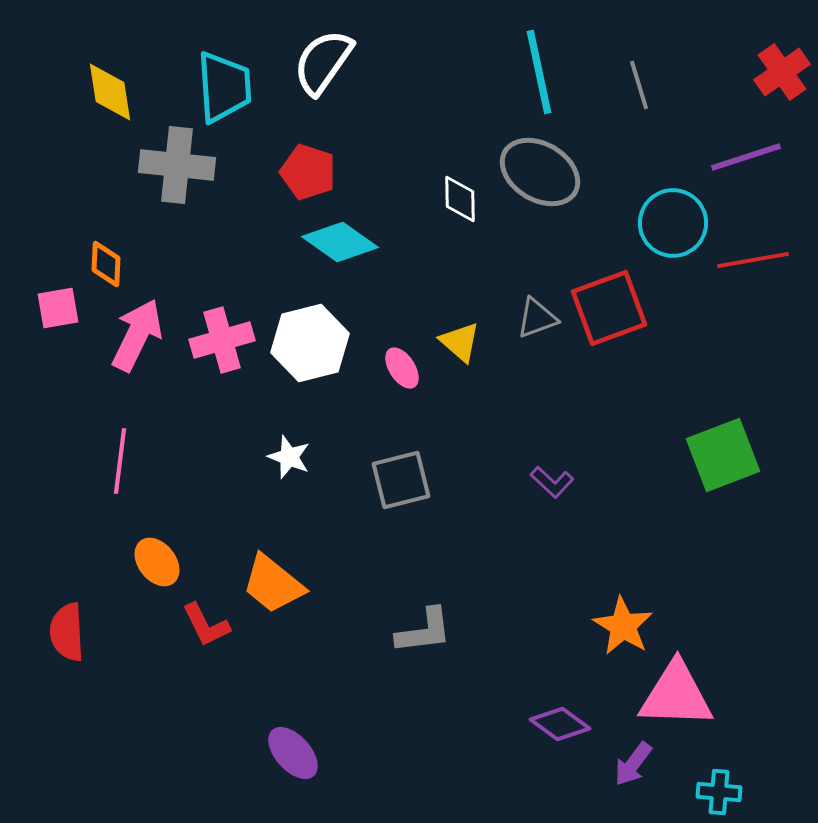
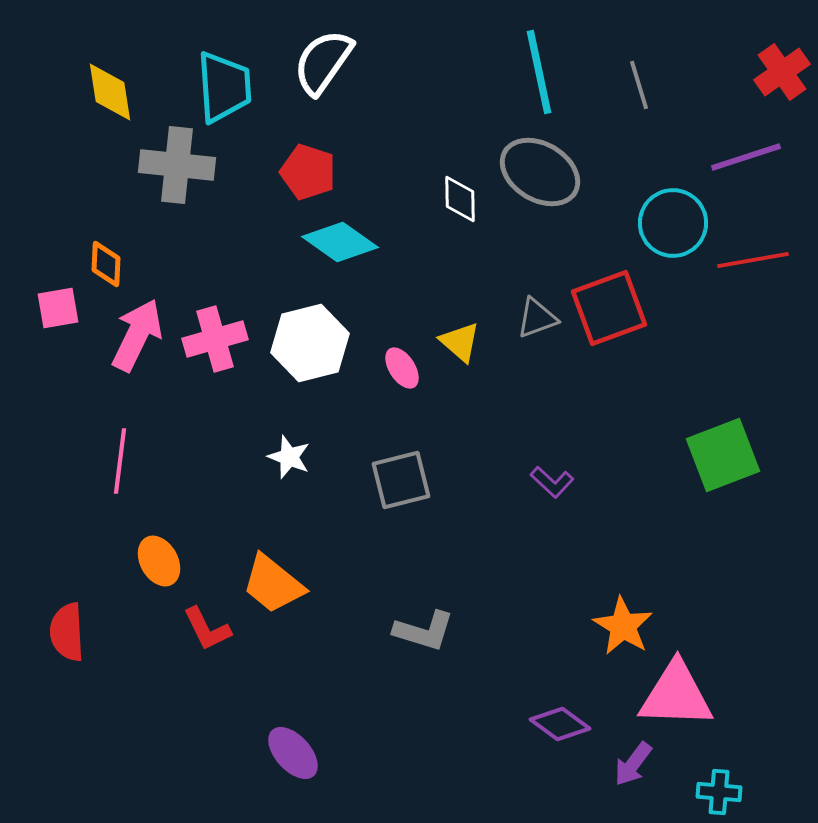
pink cross: moved 7 px left, 1 px up
orange ellipse: moved 2 px right, 1 px up; rotated 9 degrees clockwise
red L-shape: moved 1 px right, 4 px down
gray L-shape: rotated 24 degrees clockwise
